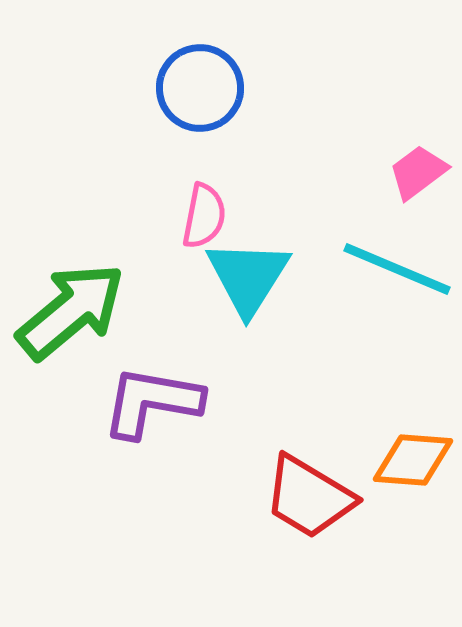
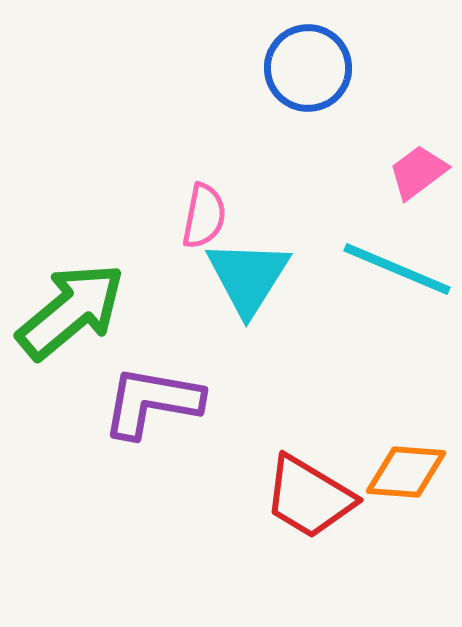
blue circle: moved 108 px right, 20 px up
orange diamond: moved 7 px left, 12 px down
